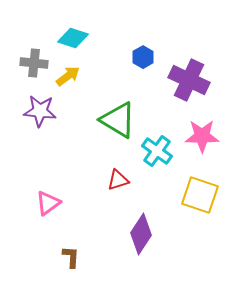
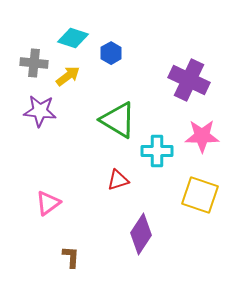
blue hexagon: moved 32 px left, 4 px up
cyan cross: rotated 36 degrees counterclockwise
